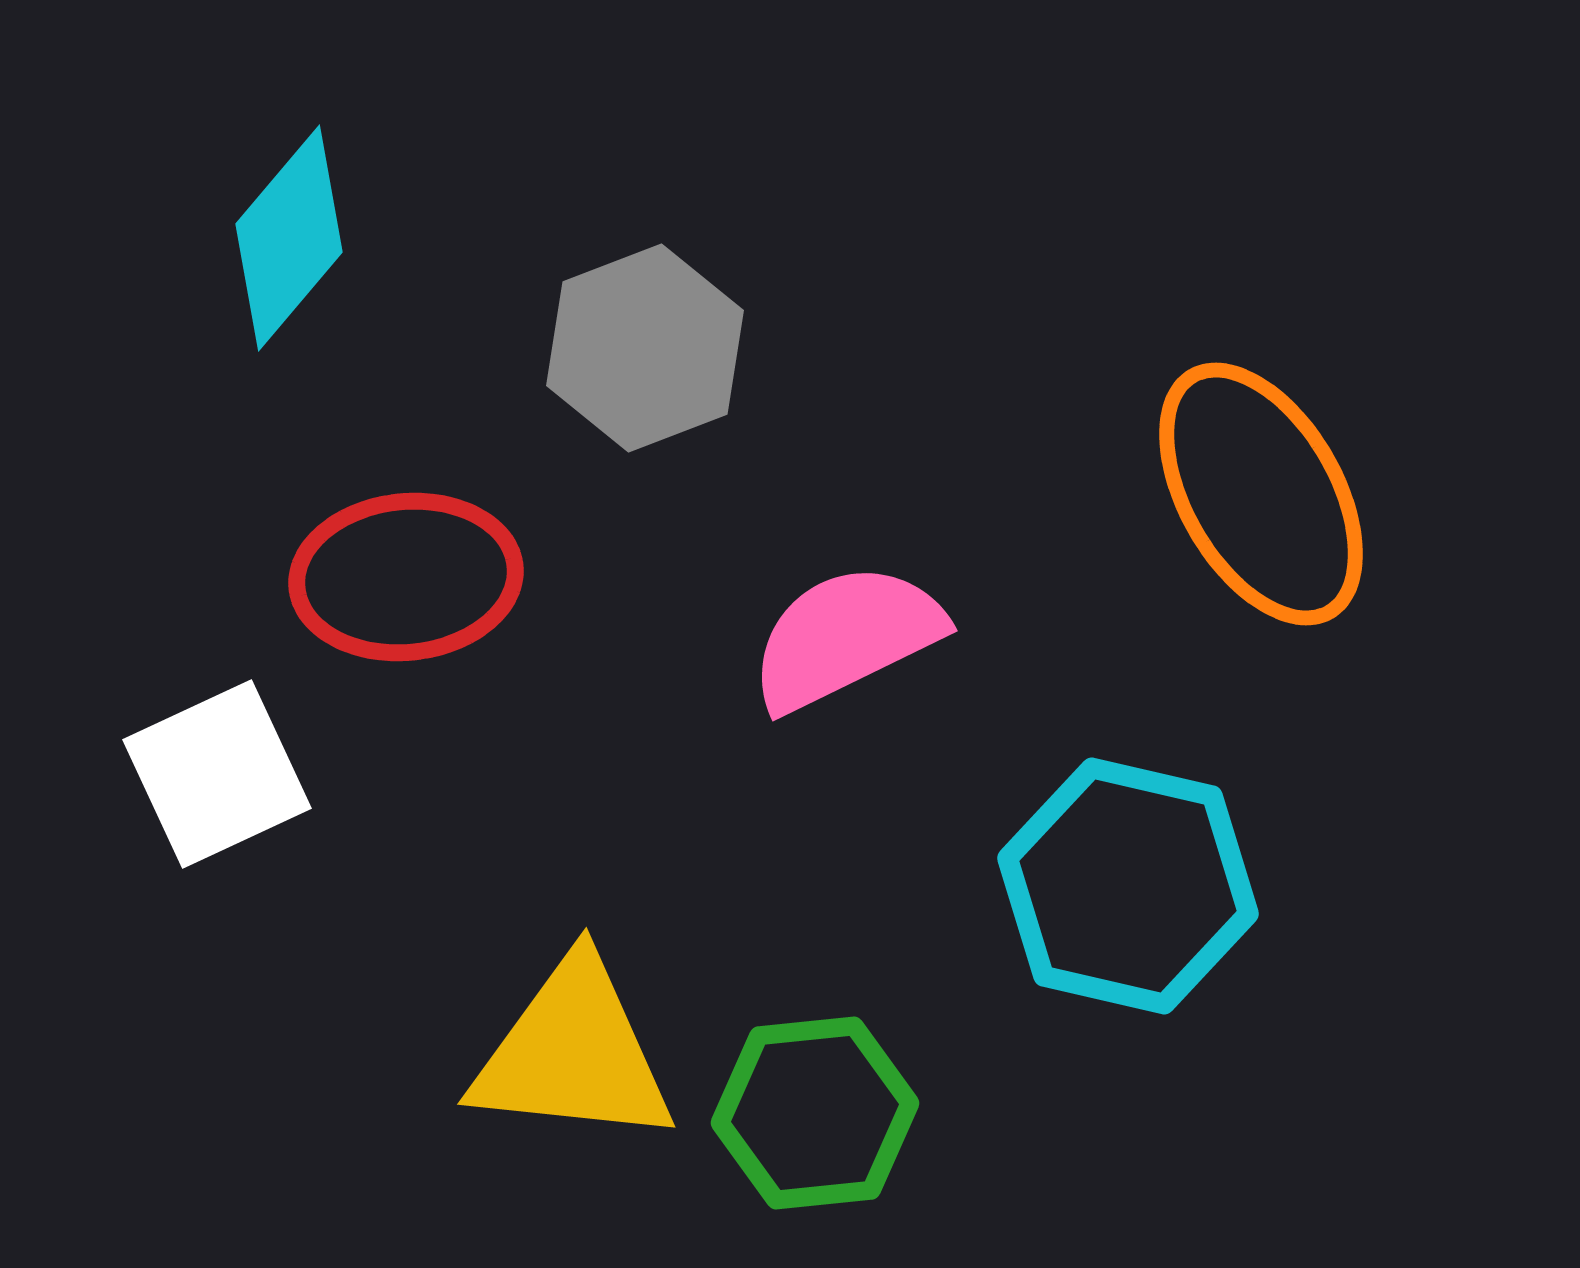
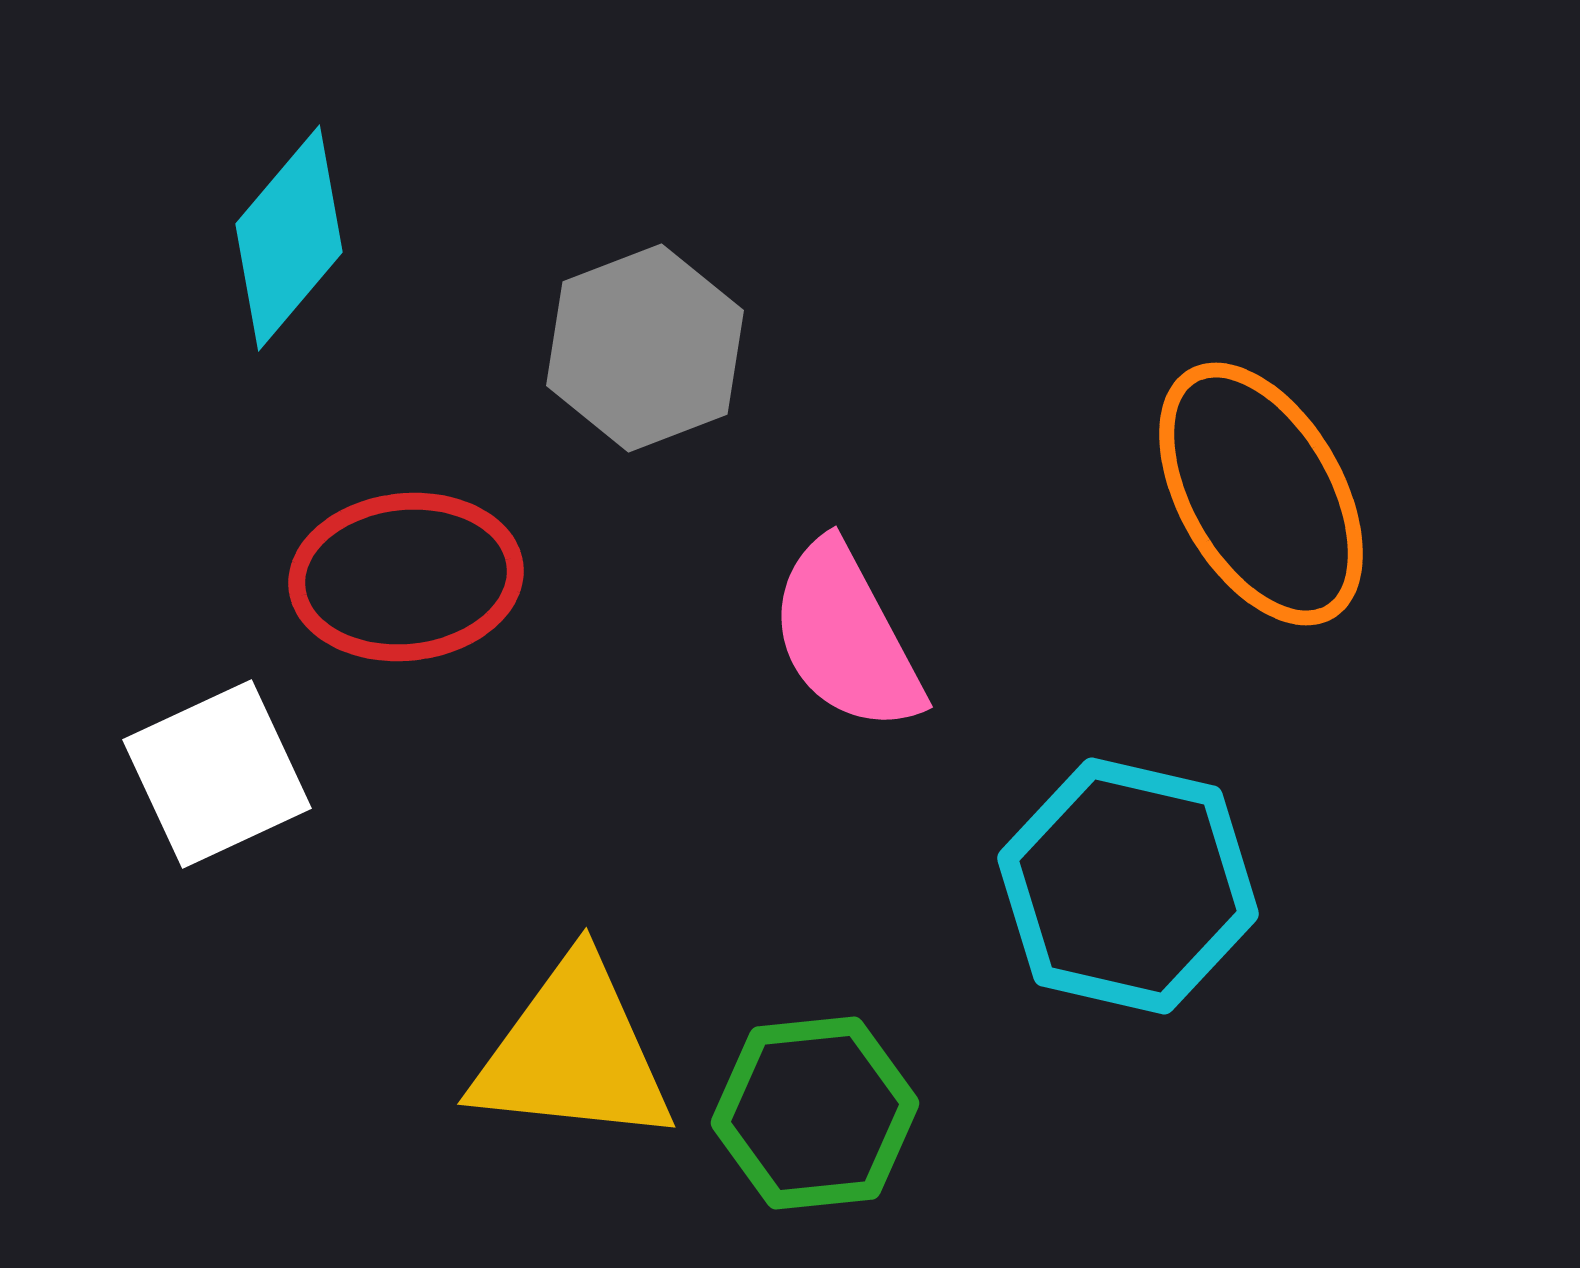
pink semicircle: rotated 92 degrees counterclockwise
